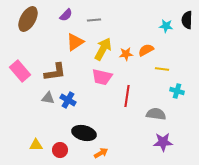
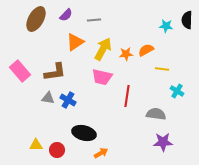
brown ellipse: moved 8 px right
cyan cross: rotated 16 degrees clockwise
red circle: moved 3 px left
